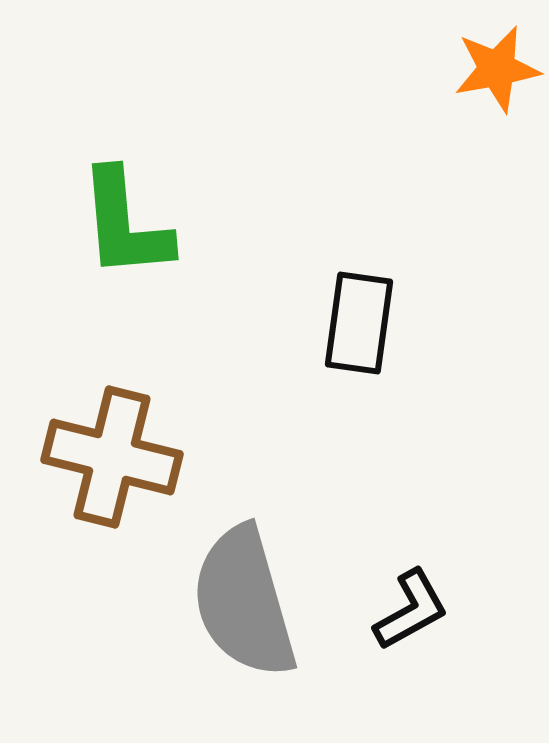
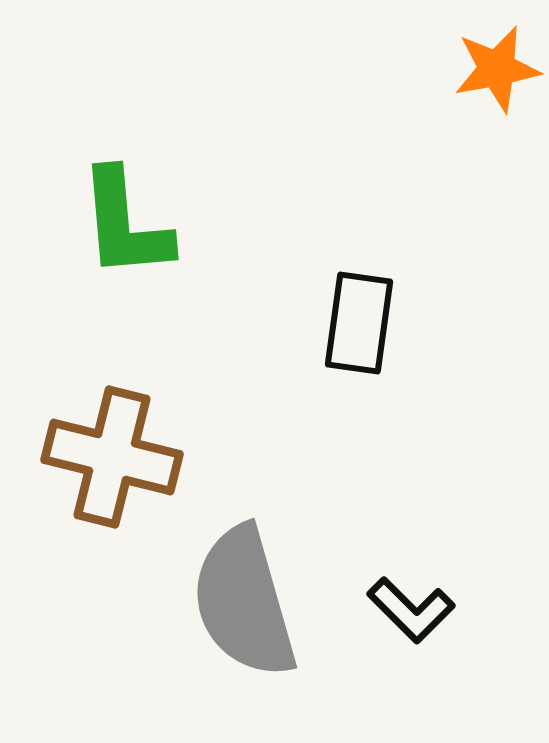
black L-shape: rotated 74 degrees clockwise
